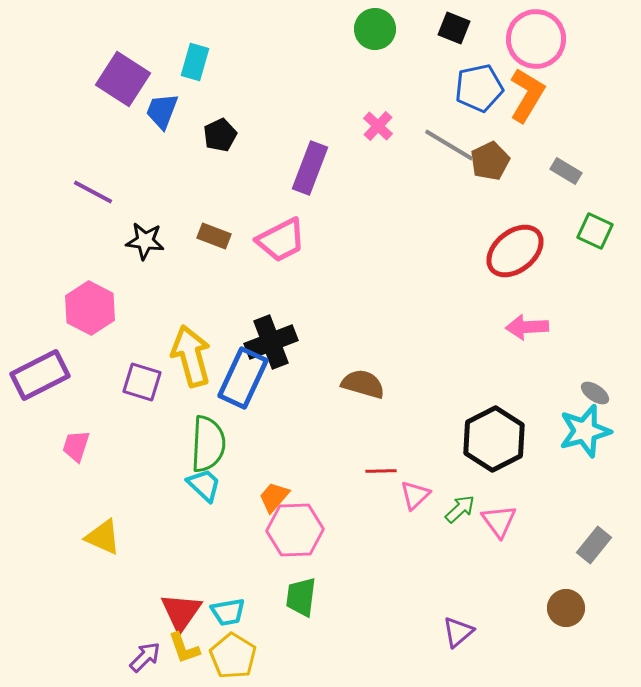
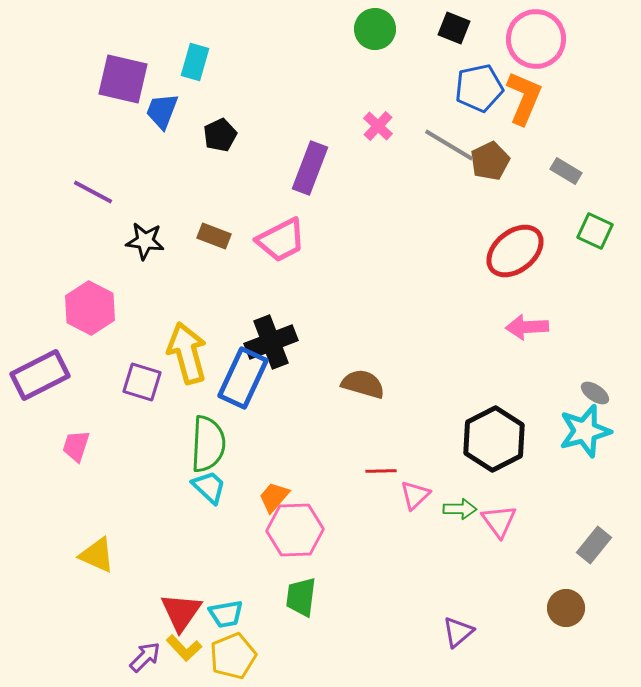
purple square at (123, 79): rotated 20 degrees counterclockwise
orange L-shape at (527, 95): moved 3 px left, 3 px down; rotated 8 degrees counterclockwise
yellow arrow at (191, 356): moved 4 px left, 3 px up
cyan trapezoid at (204, 485): moved 5 px right, 2 px down
green arrow at (460, 509): rotated 44 degrees clockwise
yellow triangle at (103, 537): moved 6 px left, 18 px down
cyan trapezoid at (228, 612): moved 2 px left, 2 px down
yellow L-shape at (184, 648): rotated 24 degrees counterclockwise
yellow pentagon at (233, 656): rotated 18 degrees clockwise
